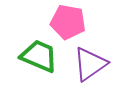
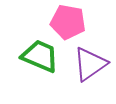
green trapezoid: moved 1 px right
